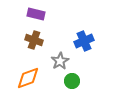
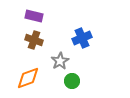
purple rectangle: moved 2 px left, 2 px down
blue cross: moved 2 px left, 3 px up
